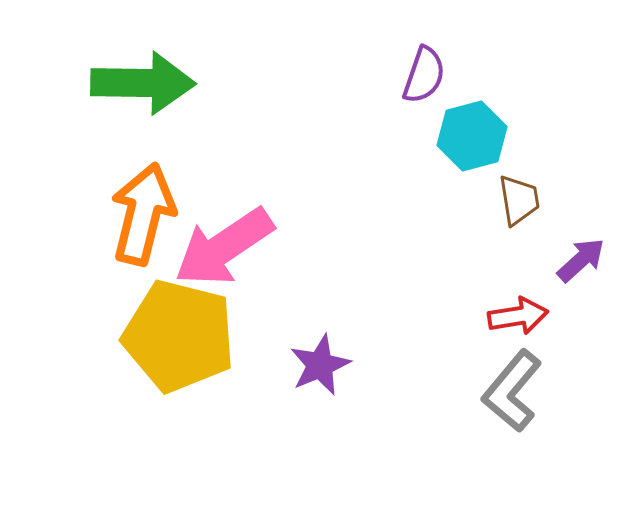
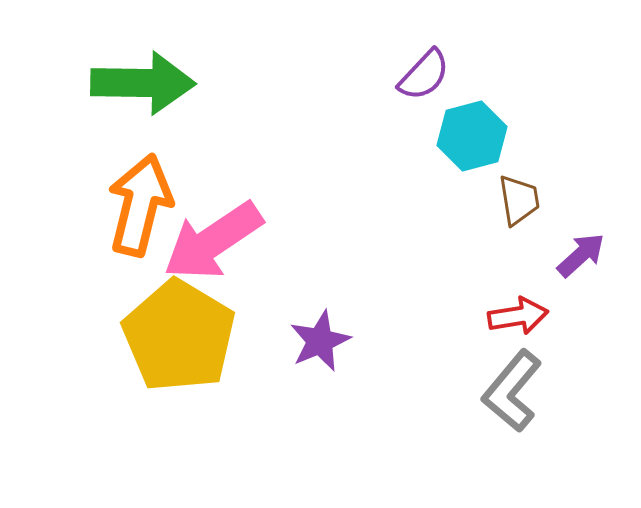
purple semicircle: rotated 24 degrees clockwise
orange arrow: moved 3 px left, 9 px up
pink arrow: moved 11 px left, 6 px up
purple arrow: moved 5 px up
yellow pentagon: rotated 17 degrees clockwise
purple star: moved 24 px up
